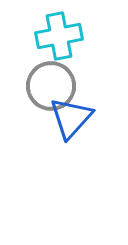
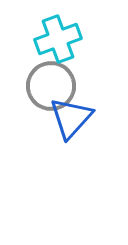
cyan cross: moved 1 px left, 3 px down; rotated 9 degrees counterclockwise
